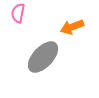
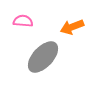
pink semicircle: moved 5 px right, 8 px down; rotated 84 degrees clockwise
